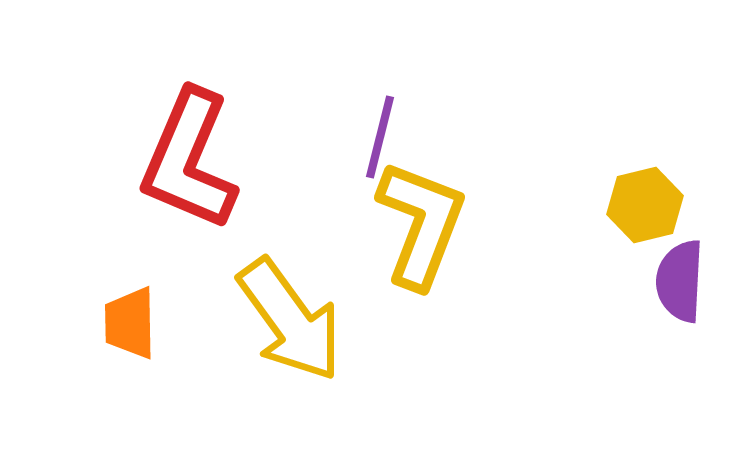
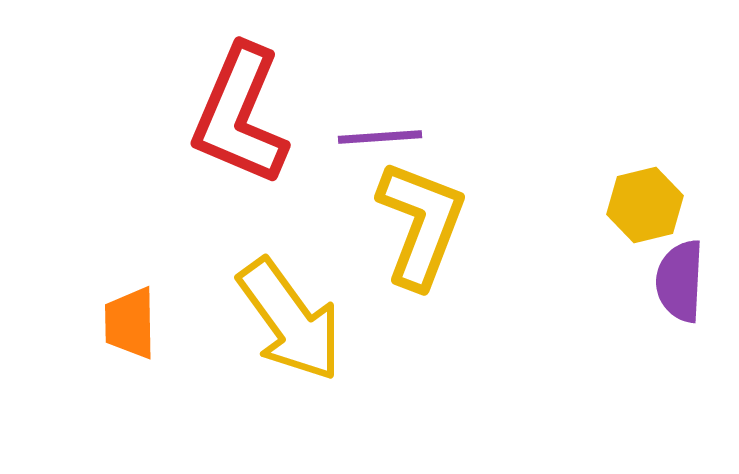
purple line: rotated 72 degrees clockwise
red L-shape: moved 51 px right, 45 px up
